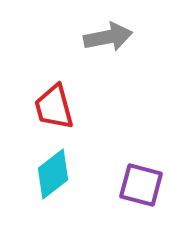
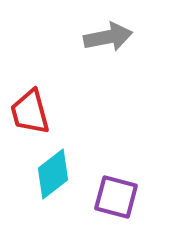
red trapezoid: moved 24 px left, 5 px down
purple square: moved 25 px left, 12 px down
